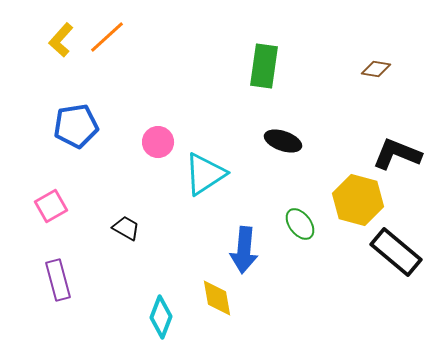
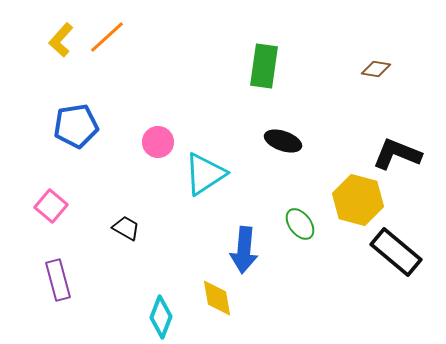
pink square: rotated 20 degrees counterclockwise
